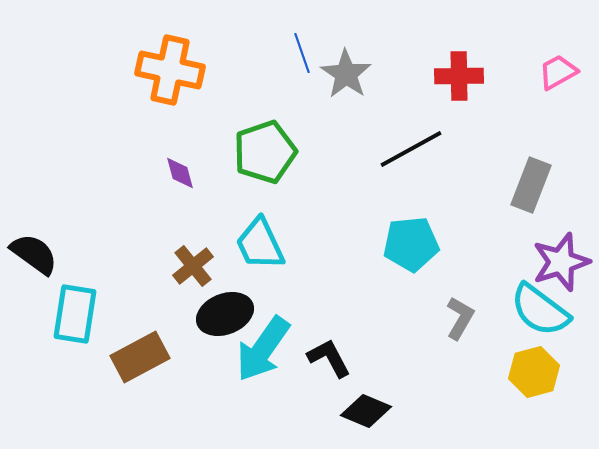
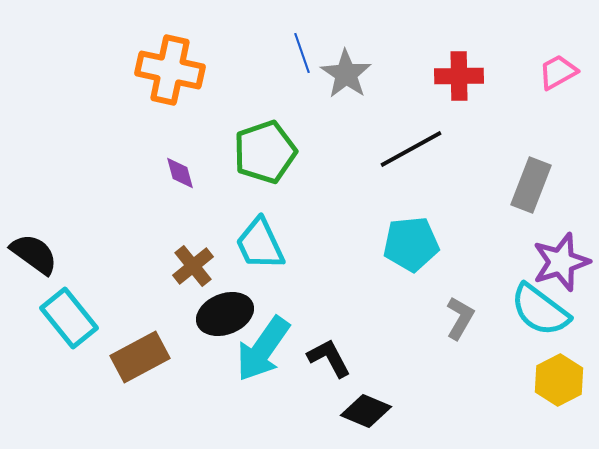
cyan rectangle: moved 6 px left, 4 px down; rotated 48 degrees counterclockwise
yellow hexagon: moved 25 px right, 8 px down; rotated 12 degrees counterclockwise
